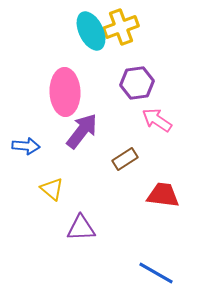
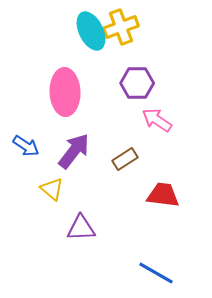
purple hexagon: rotated 8 degrees clockwise
purple arrow: moved 8 px left, 20 px down
blue arrow: rotated 28 degrees clockwise
